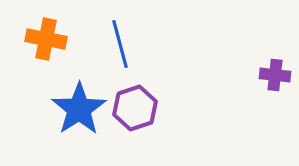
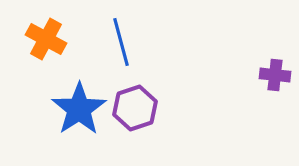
orange cross: rotated 18 degrees clockwise
blue line: moved 1 px right, 2 px up
